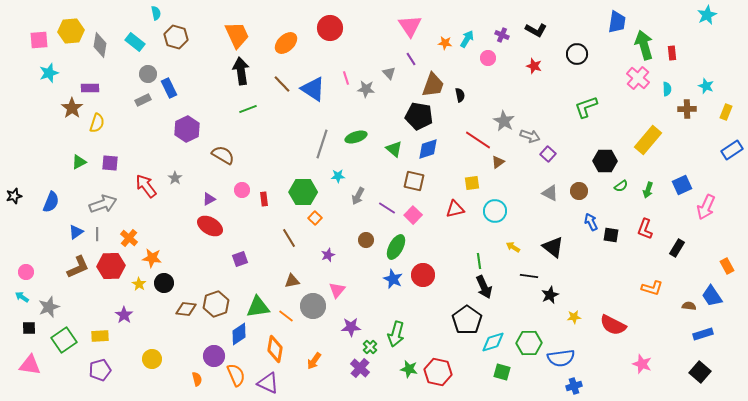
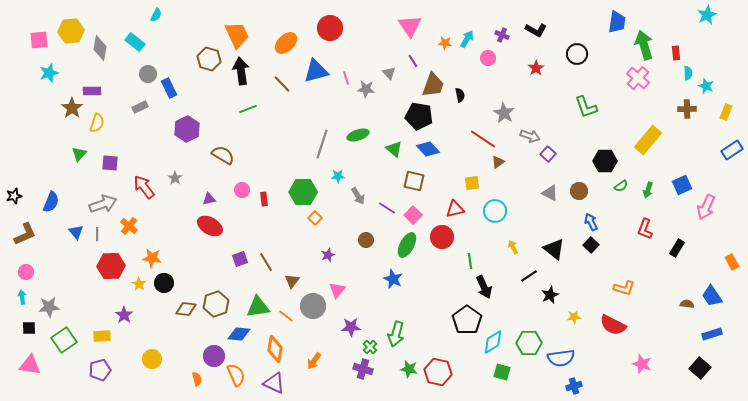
cyan semicircle at (156, 13): moved 2 px down; rotated 40 degrees clockwise
brown hexagon at (176, 37): moved 33 px right, 22 px down
gray diamond at (100, 45): moved 3 px down
red rectangle at (672, 53): moved 4 px right
purple line at (411, 59): moved 2 px right, 2 px down
red star at (534, 66): moved 2 px right, 2 px down; rotated 21 degrees clockwise
purple rectangle at (90, 88): moved 2 px right, 3 px down
blue triangle at (313, 89): moved 3 px right, 18 px up; rotated 48 degrees counterclockwise
cyan semicircle at (667, 89): moved 21 px right, 16 px up
gray rectangle at (143, 100): moved 3 px left, 7 px down
green L-shape at (586, 107): rotated 90 degrees counterclockwise
gray star at (504, 121): moved 8 px up
green ellipse at (356, 137): moved 2 px right, 2 px up
red line at (478, 140): moved 5 px right, 1 px up
blue diamond at (428, 149): rotated 65 degrees clockwise
green triangle at (79, 162): moved 8 px up; rotated 21 degrees counterclockwise
red arrow at (146, 186): moved 2 px left, 1 px down
gray arrow at (358, 196): rotated 60 degrees counterclockwise
purple triangle at (209, 199): rotated 16 degrees clockwise
blue triangle at (76, 232): rotated 35 degrees counterclockwise
black square at (611, 235): moved 20 px left, 10 px down; rotated 35 degrees clockwise
orange cross at (129, 238): moved 12 px up
brown line at (289, 238): moved 23 px left, 24 px down
green ellipse at (396, 247): moved 11 px right, 2 px up
yellow arrow at (513, 247): rotated 32 degrees clockwise
black triangle at (553, 247): moved 1 px right, 2 px down
green line at (479, 261): moved 9 px left
orange rectangle at (727, 266): moved 5 px right, 4 px up
brown L-shape at (78, 267): moved 53 px left, 33 px up
red circle at (423, 275): moved 19 px right, 38 px up
black line at (529, 276): rotated 42 degrees counterclockwise
brown triangle at (292, 281): rotated 42 degrees counterclockwise
orange L-shape at (652, 288): moved 28 px left
cyan arrow at (22, 297): rotated 48 degrees clockwise
brown semicircle at (689, 306): moved 2 px left, 2 px up
gray star at (49, 307): rotated 15 degrees clockwise
blue diamond at (239, 334): rotated 40 degrees clockwise
blue rectangle at (703, 334): moved 9 px right
yellow rectangle at (100, 336): moved 2 px right
cyan diamond at (493, 342): rotated 15 degrees counterclockwise
purple cross at (360, 368): moved 3 px right, 1 px down; rotated 24 degrees counterclockwise
black square at (700, 372): moved 4 px up
purple triangle at (268, 383): moved 6 px right
